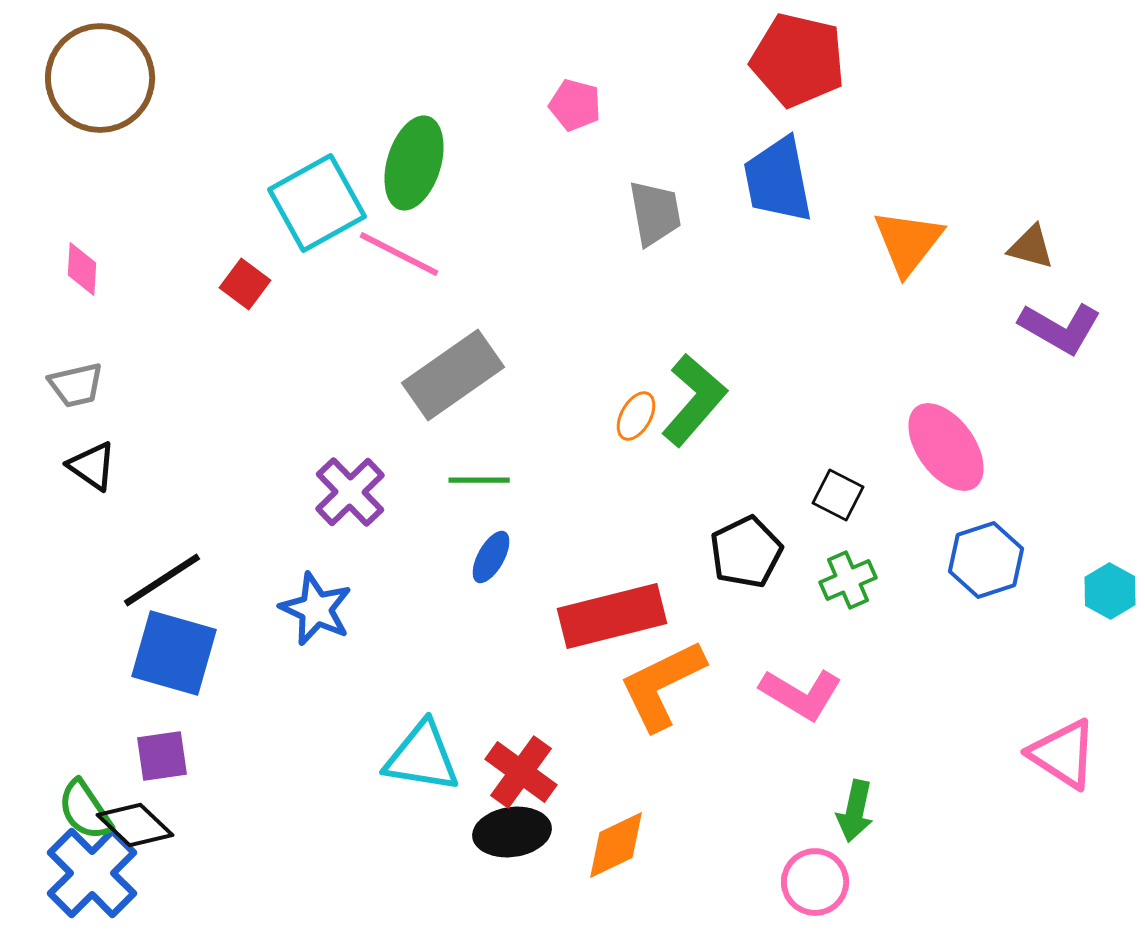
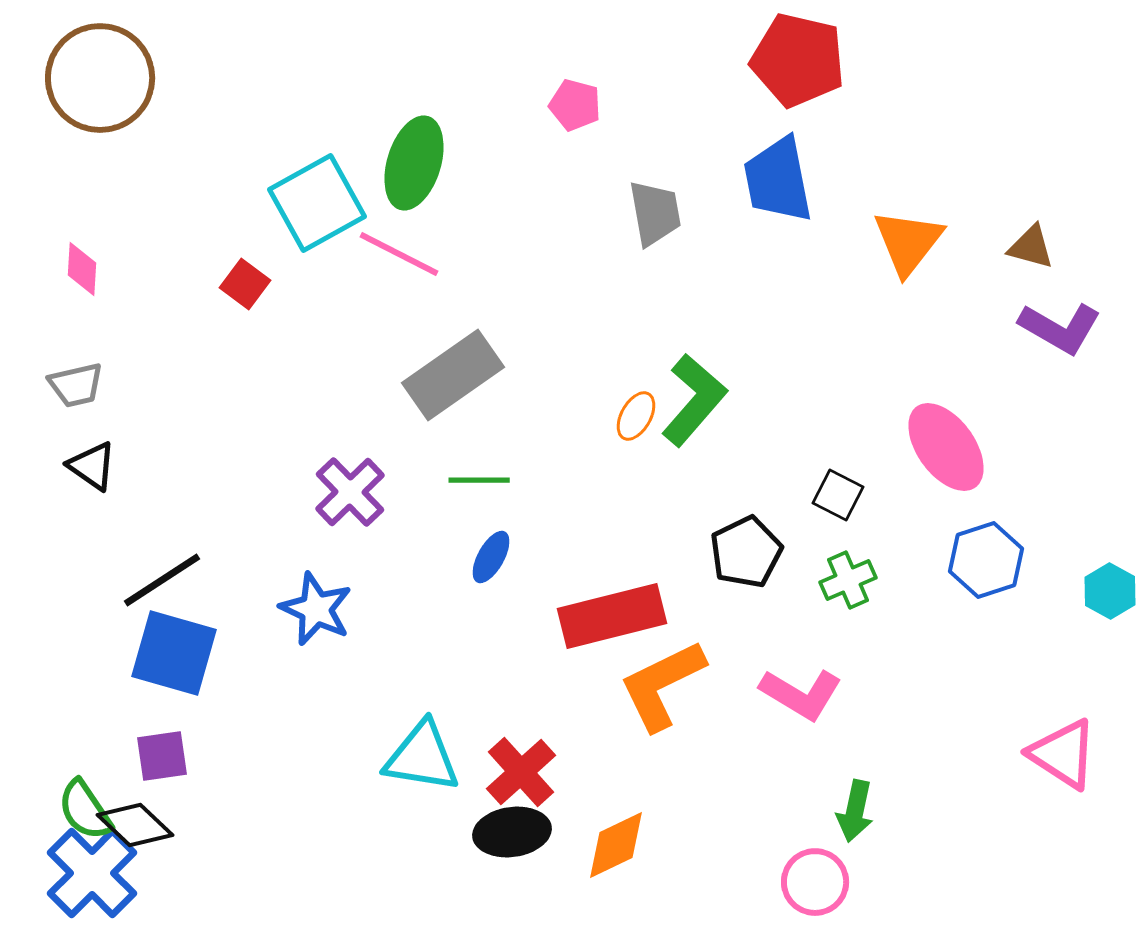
red cross at (521, 772): rotated 12 degrees clockwise
